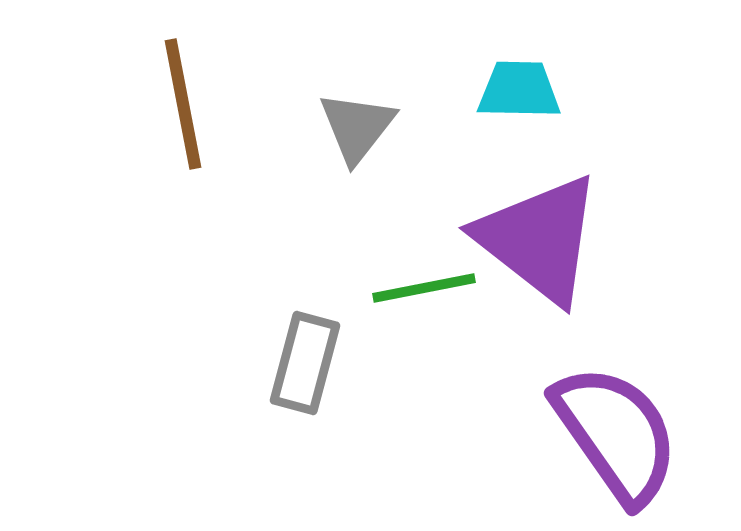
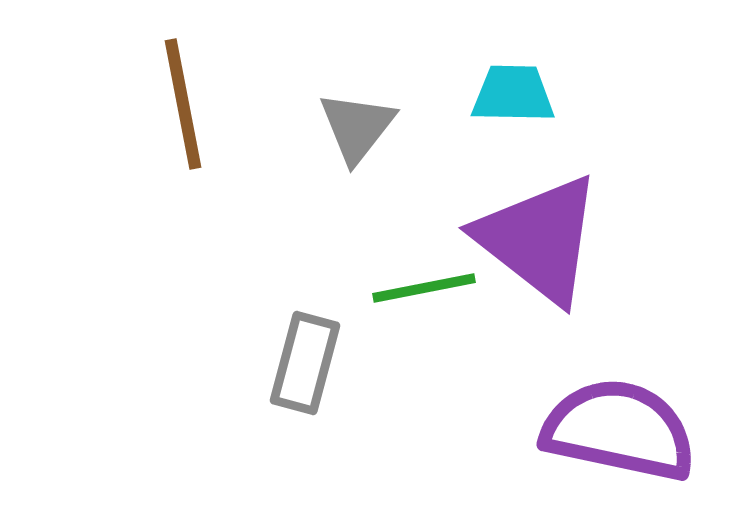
cyan trapezoid: moved 6 px left, 4 px down
purple semicircle: moved 3 px right, 4 px up; rotated 43 degrees counterclockwise
